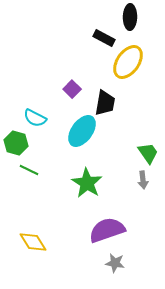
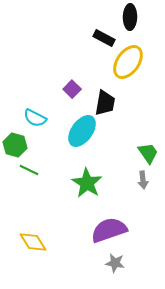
green hexagon: moved 1 px left, 2 px down
purple semicircle: moved 2 px right
